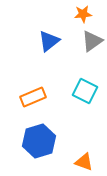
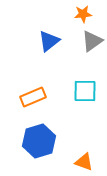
cyan square: rotated 25 degrees counterclockwise
